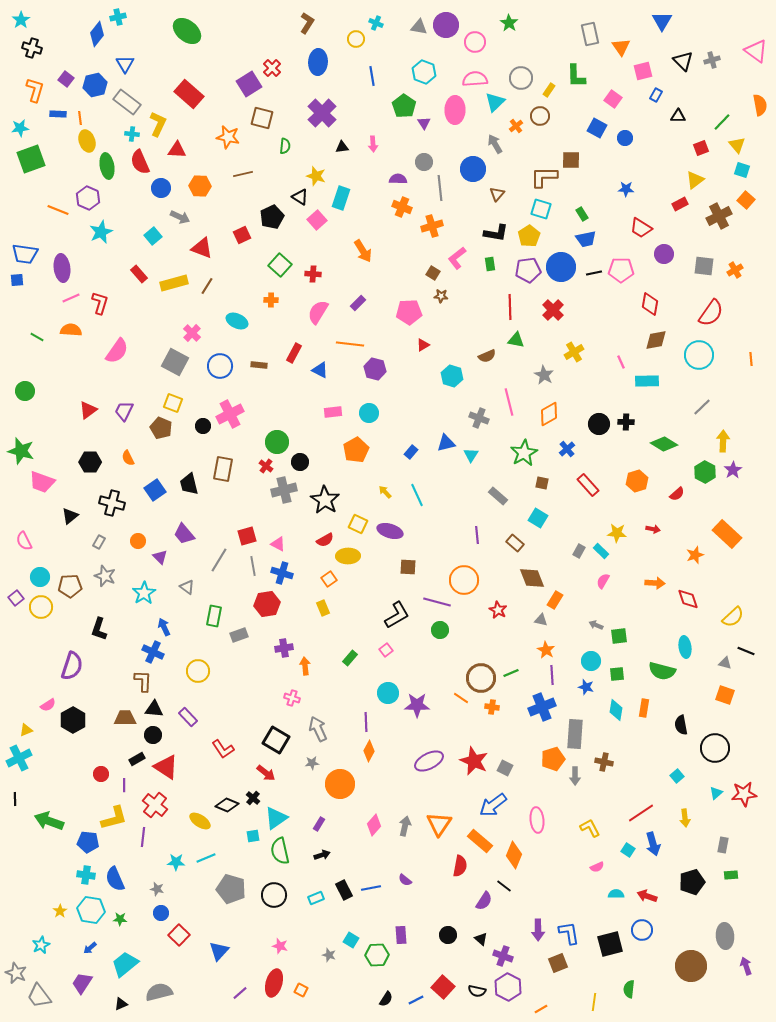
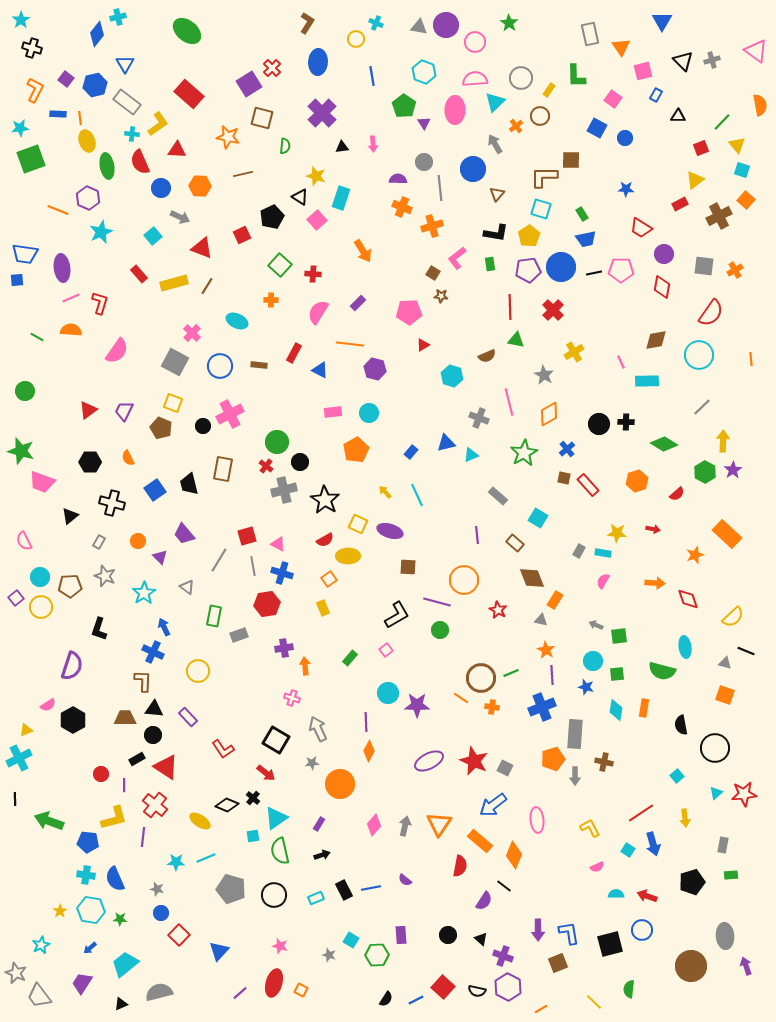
orange L-shape at (35, 90): rotated 10 degrees clockwise
yellow L-shape at (158, 124): rotated 30 degrees clockwise
red diamond at (650, 304): moved 12 px right, 17 px up
cyan triangle at (471, 455): rotated 35 degrees clockwise
brown square at (542, 483): moved 22 px right, 5 px up
cyan rectangle at (601, 551): moved 2 px right, 2 px down; rotated 35 degrees counterclockwise
cyan circle at (591, 661): moved 2 px right
yellow line at (594, 1002): rotated 54 degrees counterclockwise
